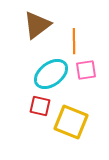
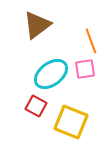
orange line: moved 17 px right; rotated 20 degrees counterclockwise
pink square: moved 1 px left, 1 px up
red square: moved 4 px left; rotated 15 degrees clockwise
